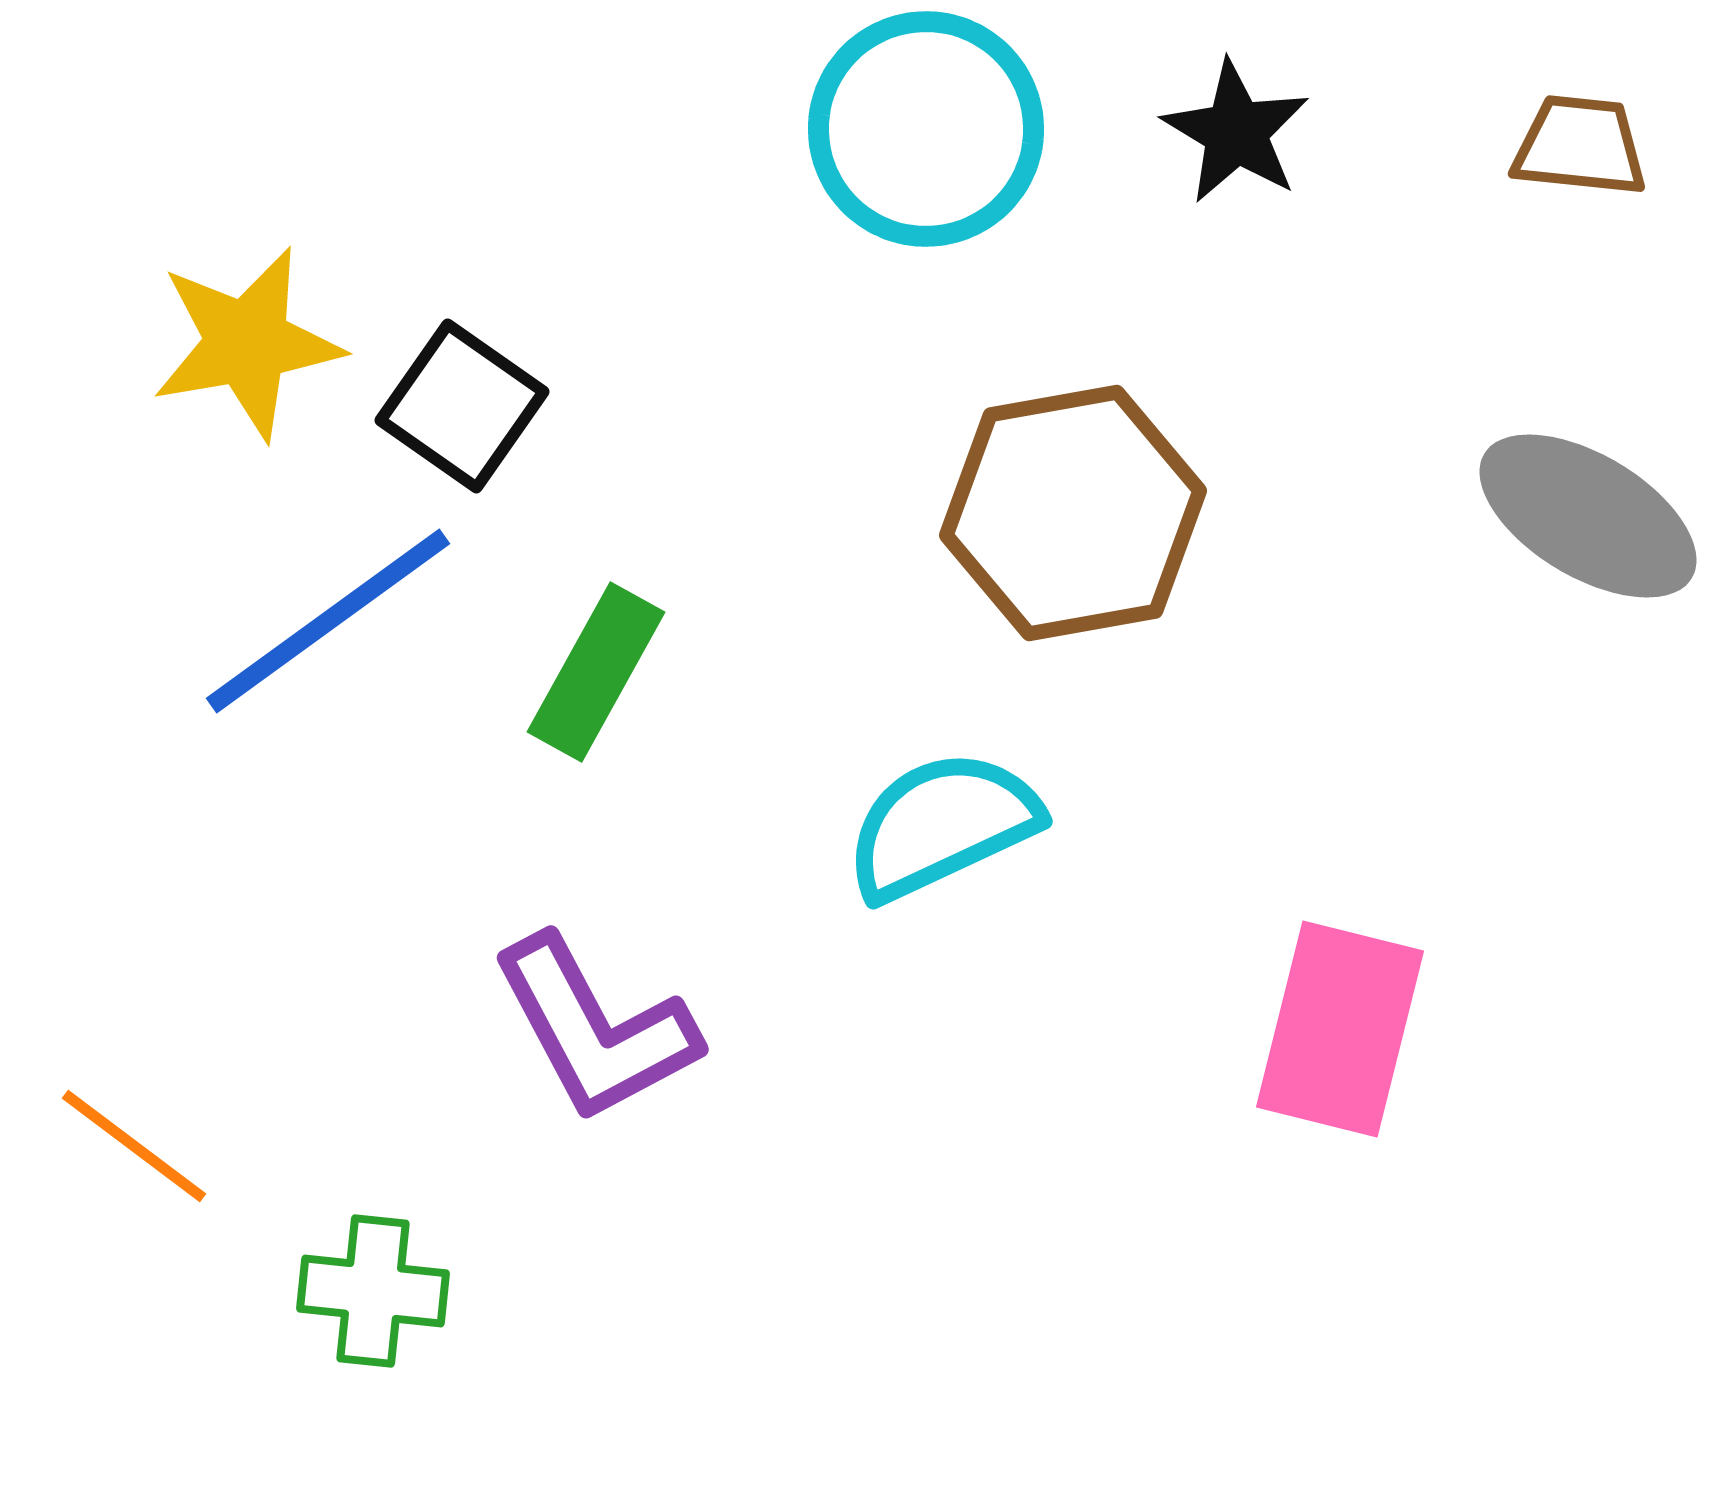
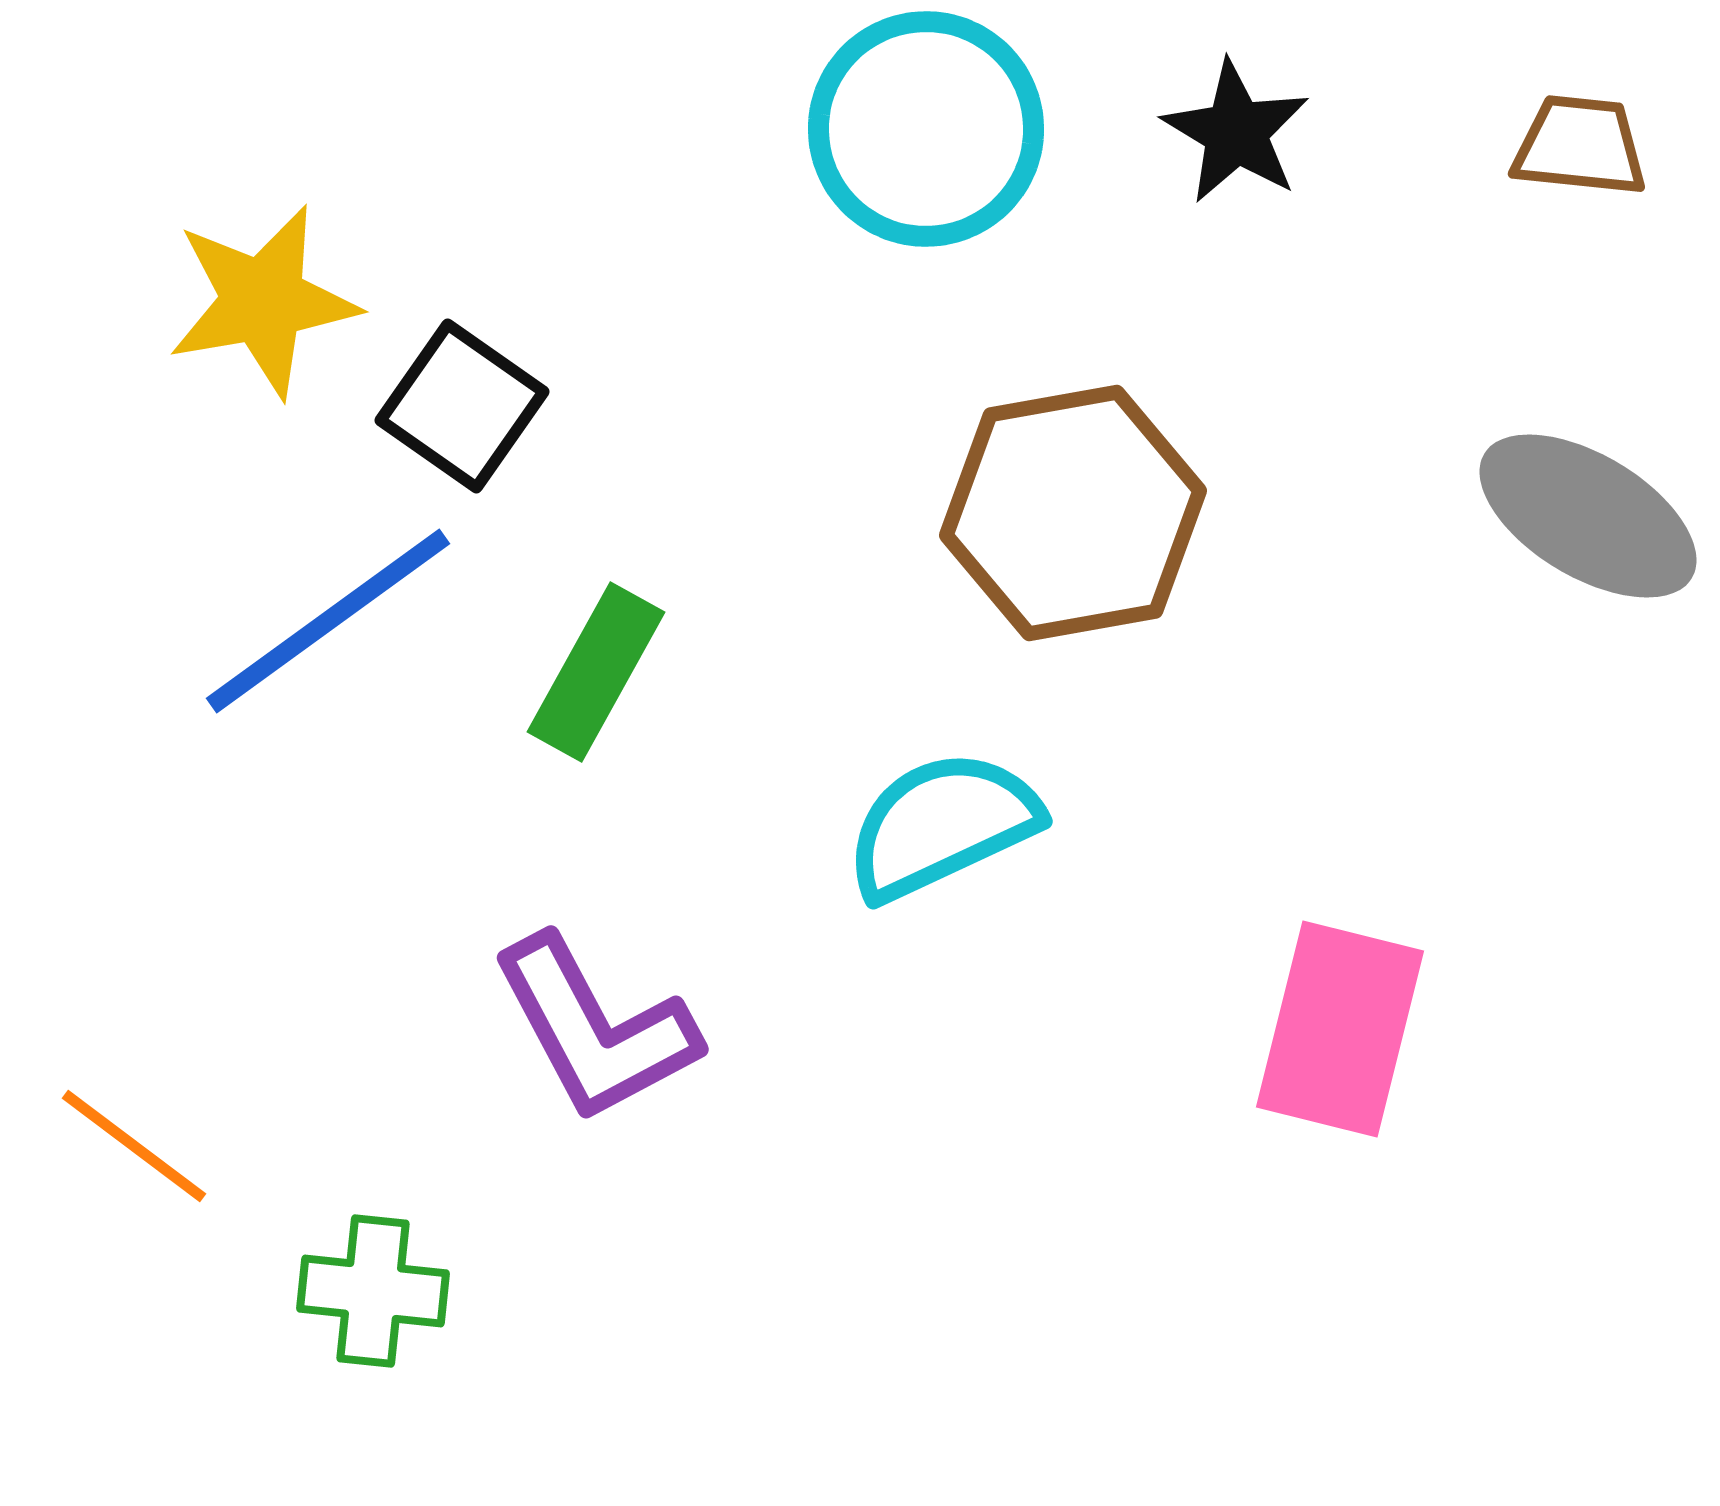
yellow star: moved 16 px right, 42 px up
